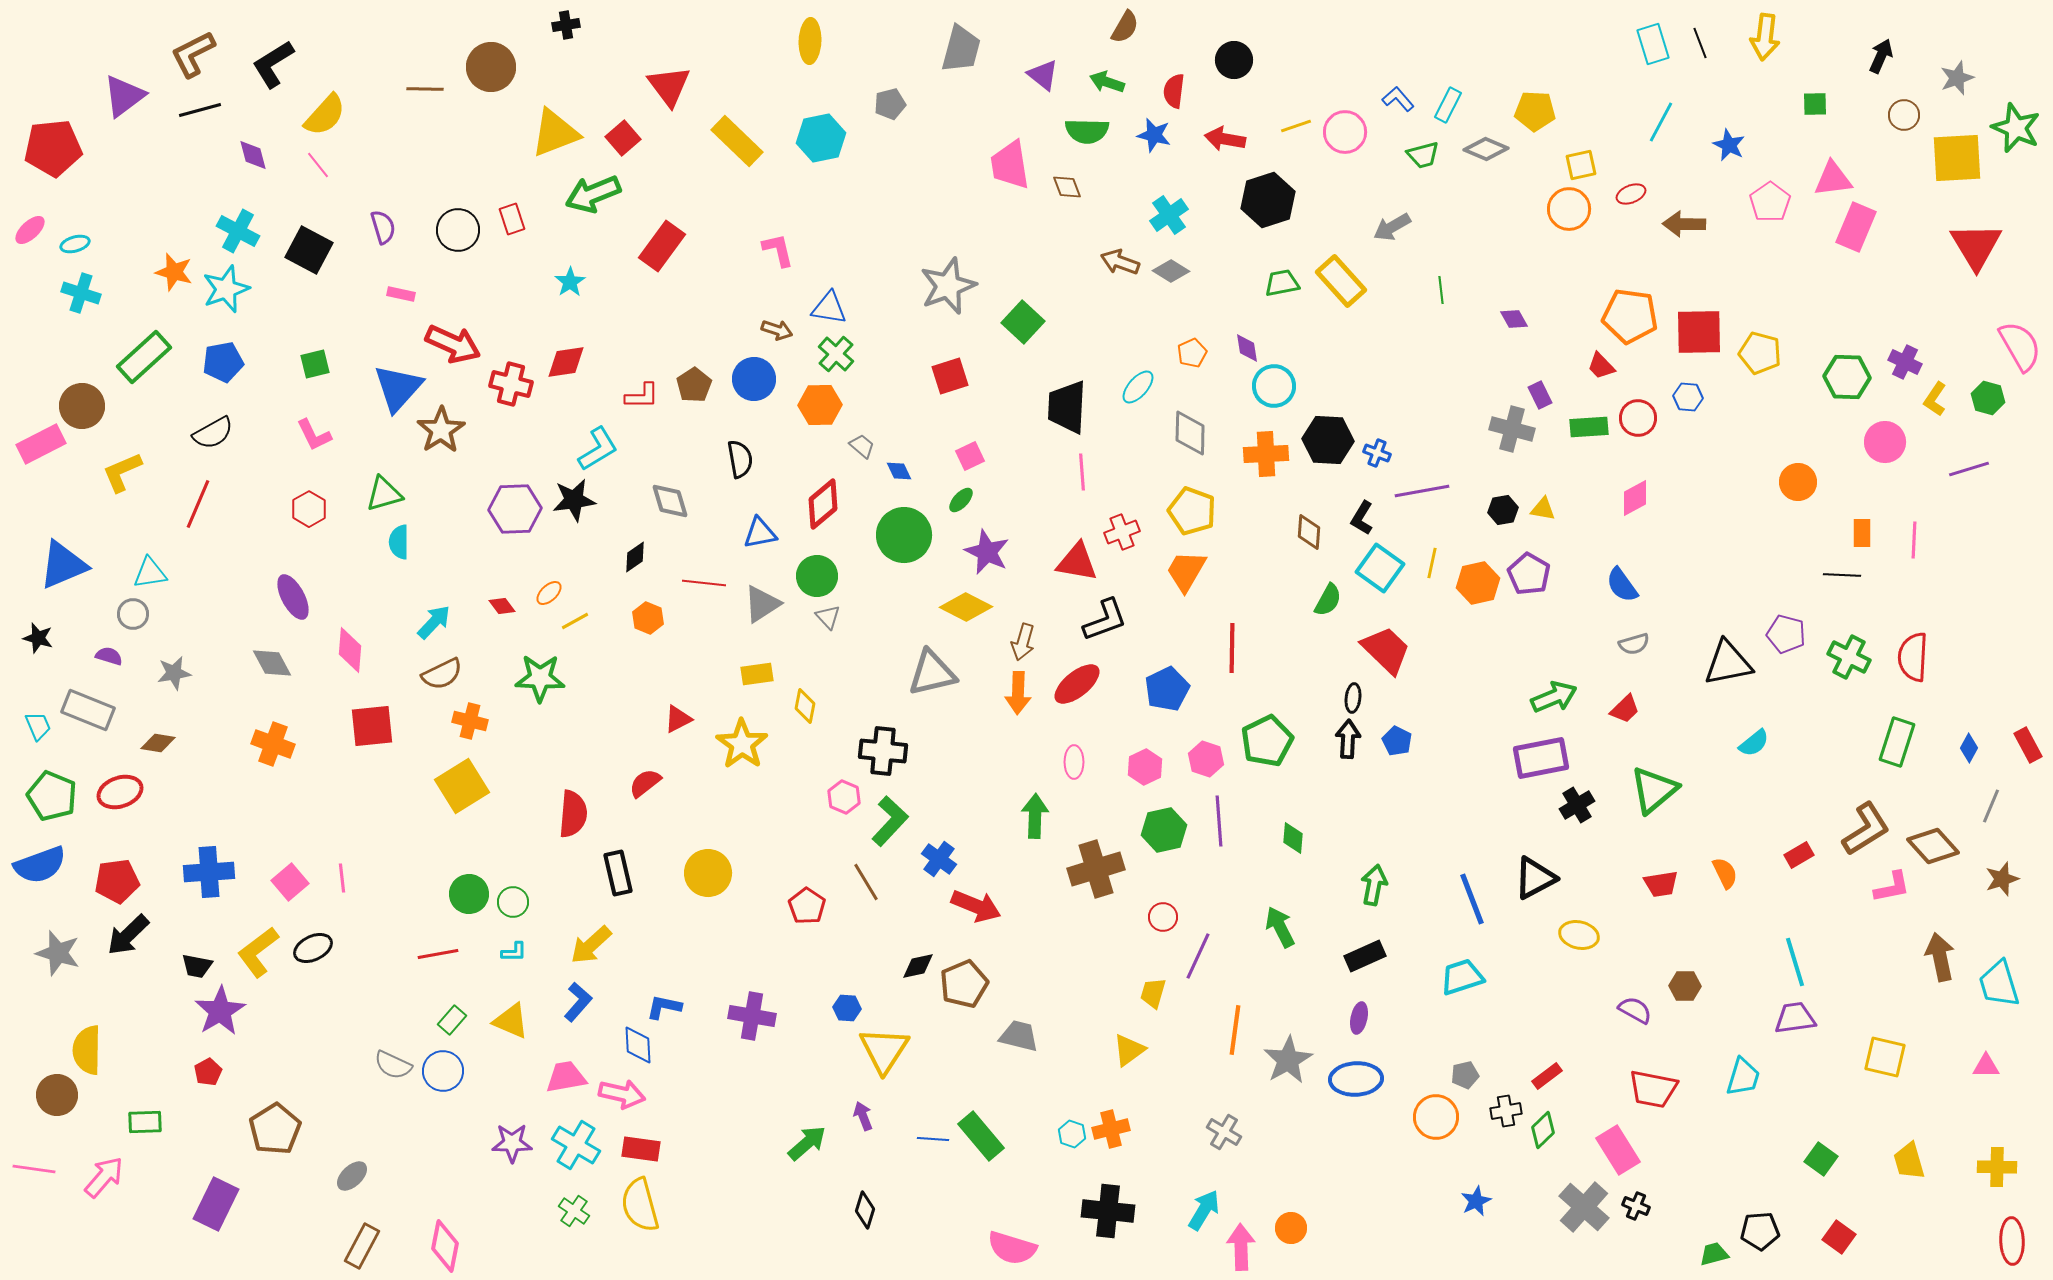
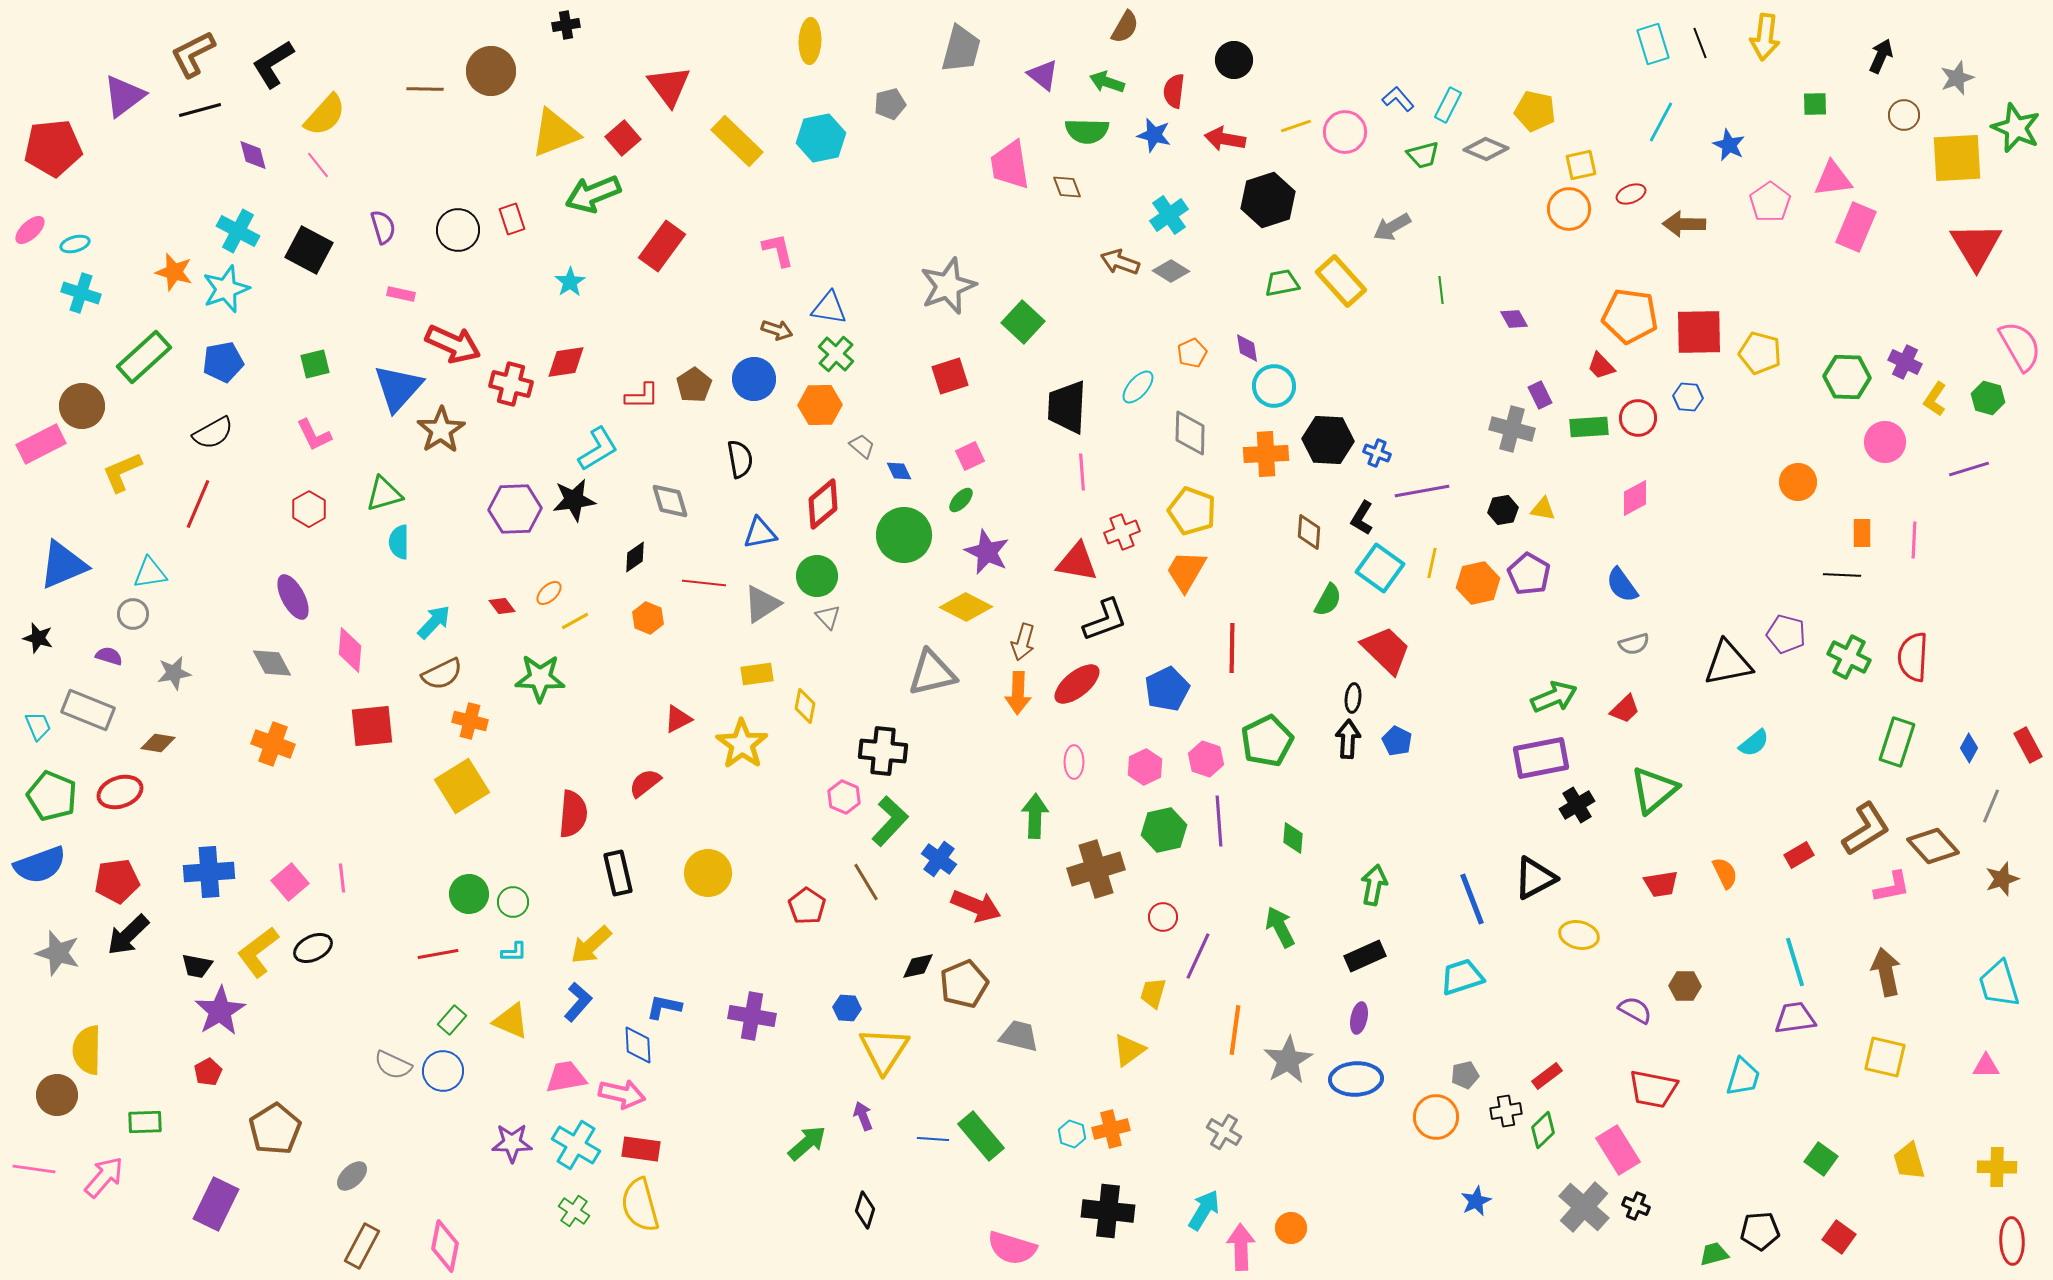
brown circle at (491, 67): moved 4 px down
yellow pentagon at (1535, 111): rotated 9 degrees clockwise
brown arrow at (1940, 957): moved 54 px left, 15 px down
